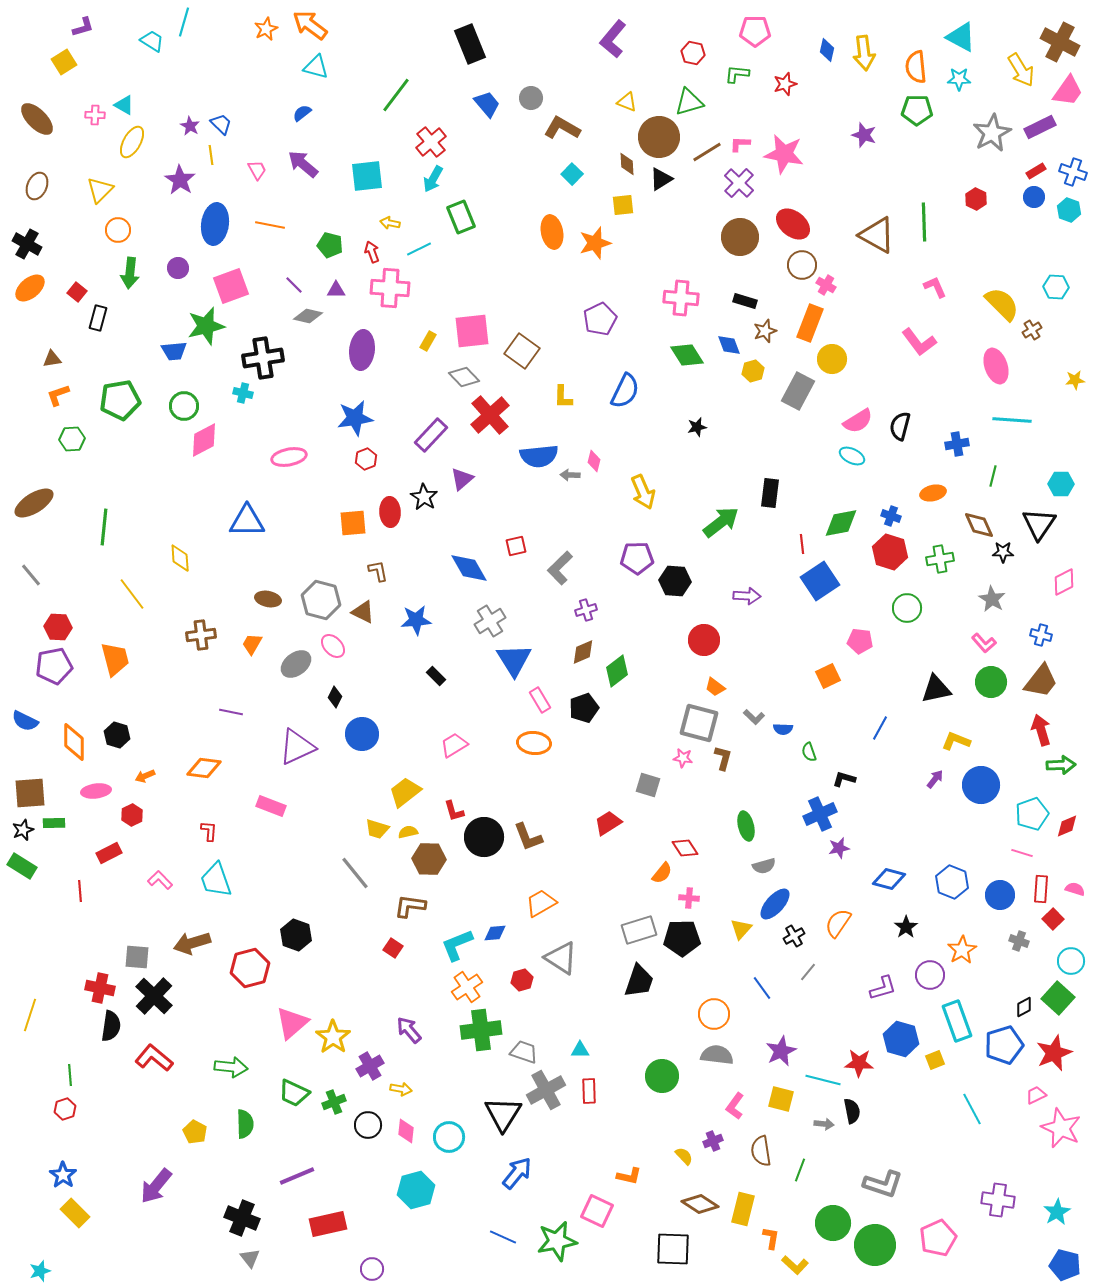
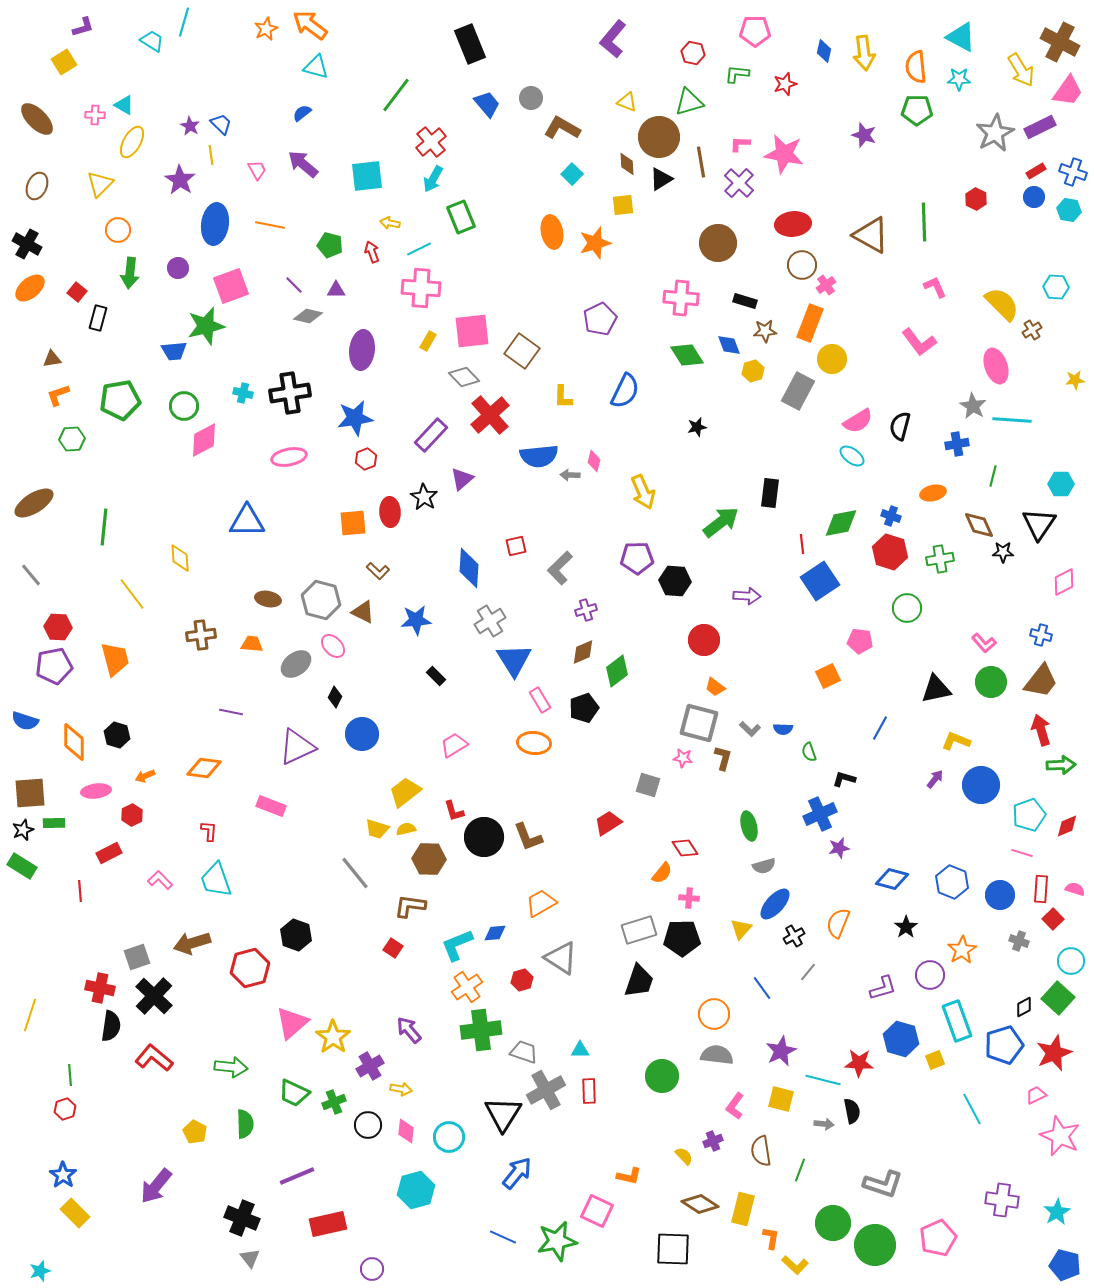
blue diamond at (827, 50): moved 3 px left, 1 px down
gray star at (992, 133): moved 3 px right
brown line at (707, 152): moved 6 px left, 10 px down; rotated 68 degrees counterclockwise
yellow triangle at (100, 190): moved 6 px up
cyan hexagon at (1069, 210): rotated 10 degrees counterclockwise
red ellipse at (793, 224): rotated 44 degrees counterclockwise
brown triangle at (877, 235): moved 6 px left
brown circle at (740, 237): moved 22 px left, 6 px down
pink cross at (826, 285): rotated 24 degrees clockwise
pink cross at (390, 288): moved 31 px right
brown star at (765, 331): rotated 15 degrees clockwise
black cross at (263, 358): moved 27 px right, 35 px down
cyan ellipse at (852, 456): rotated 10 degrees clockwise
blue diamond at (469, 568): rotated 33 degrees clockwise
brown L-shape at (378, 571): rotated 145 degrees clockwise
gray star at (992, 599): moved 19 px left, 193 px up
orange trapezoid at (252, 644): rotated 65 degrees clockwise
gray L-shape at (754, 717): moved 4 px left, 12 px down
blue semicircle at (25, 721): rotated 8 degrees counterclockwise
cyan pentagon at (1032, 814): moved 3 px left, 1 px down
green ellipse at (746, 826): moved 3 px right
yellow semicircle at (408, 832): moved 2 px left, 3 px up
blue diamond at (889, 879): moved 3 px right
orange semicircle at (838, 923): rotated 12 degrees counterclockwise
gray square at (137, 957): rotated 24 degrees counterclockwise
pink star at (1061, 1128): moved 1 px left, 8 px down
purple cross at (998, 1200): moved 4 px right
